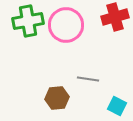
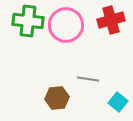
red cross: moved 4 px left, 3 px down
green cross: rotated 16 degrees clockwise
cyan square: moved 1 px right, 4 px up; rotated 12 degrees clockwise
